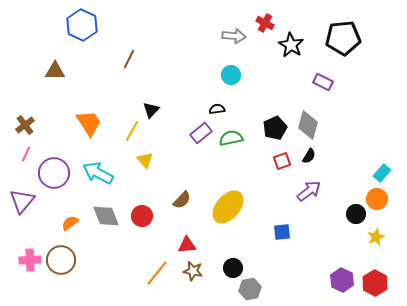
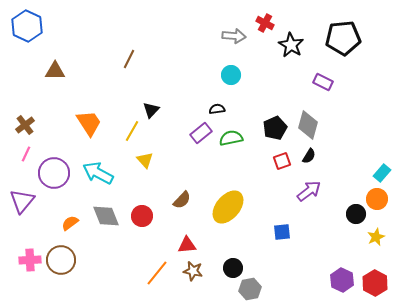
blue hexagon at (82, 25): moved 55 px left, 1 px down
